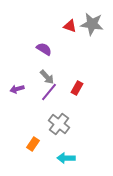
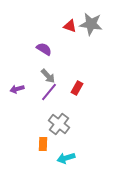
gray star: moved 1 px left
gray arrow: moved 1 px right, 1 px up
orange rectangle: moved 10 px right; rotated 32 degrees counterclockwise
cyan arrow: rotated 18 degrees counterclockwise
